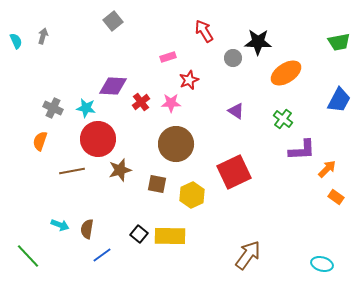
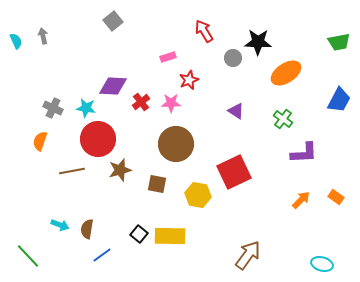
gray arrow: rotated 28 degrees counterclockwise
purple L-shape: moved 2 px right, 3 px down
orange arrow: moved 26 px left, 31 px down
yellow hexagon: moved 6 px right; rotated 25 degrees counterclockwise
